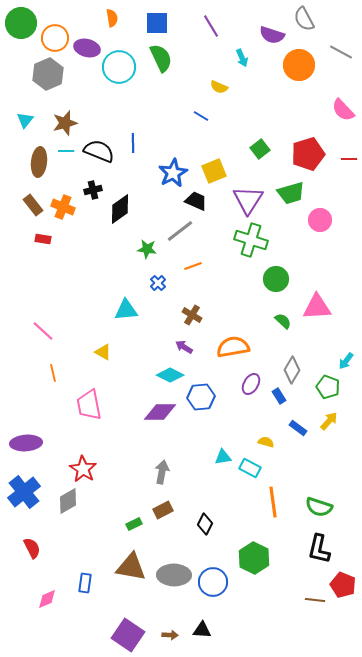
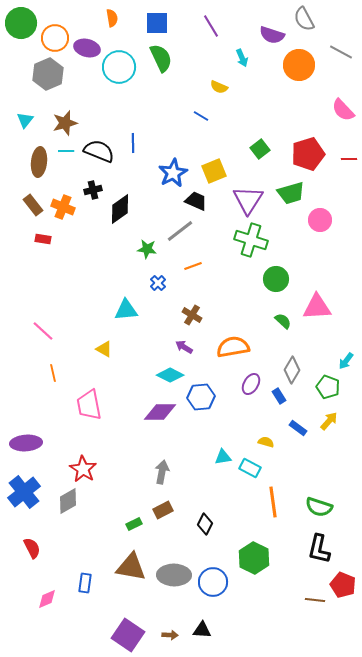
yellow triangle at (103, 352): moved 1 px right, 3 px up
